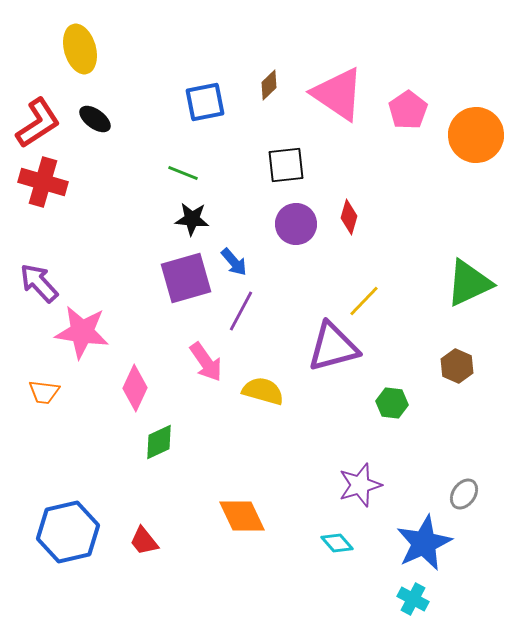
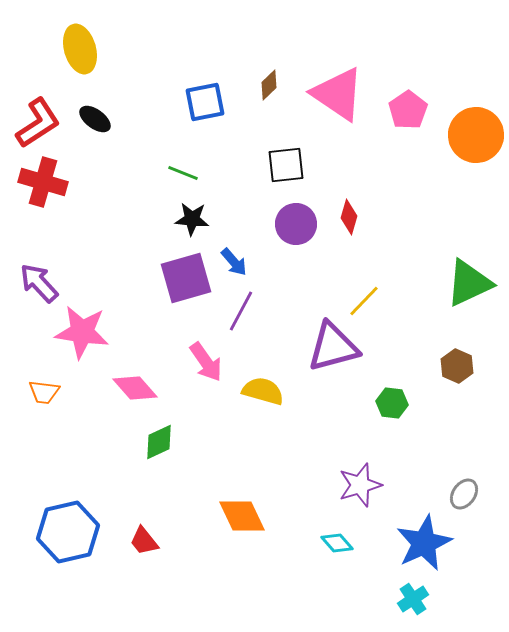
pink diamond: rotated 66 degrees counterclockwise
cyan cross: rotated 28 degrees clockwise
